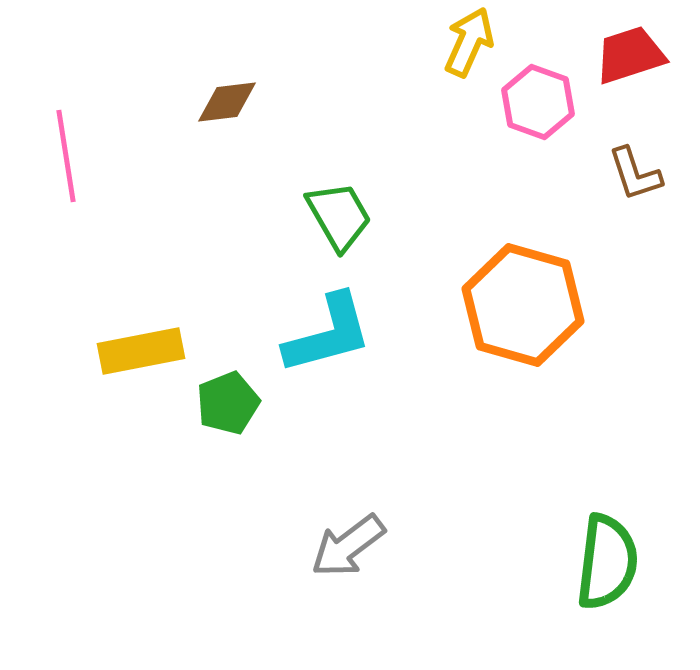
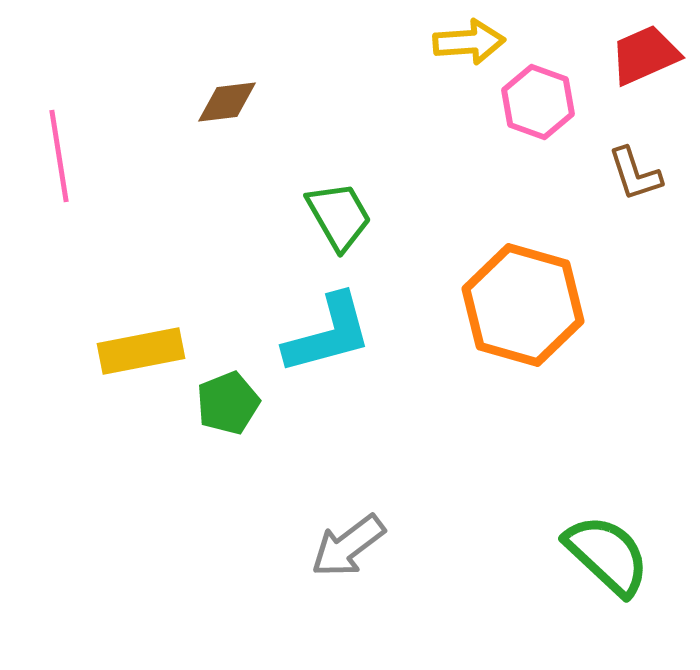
yellow arrow: rotated 62 degrees clockwise
red trapezoid: moved 15 px right; rotated 6 degrees counterclockwise
pink line: moved 7 px left
green semicircle: moved 7 px up; rotated 54 degrees counterclockwise
